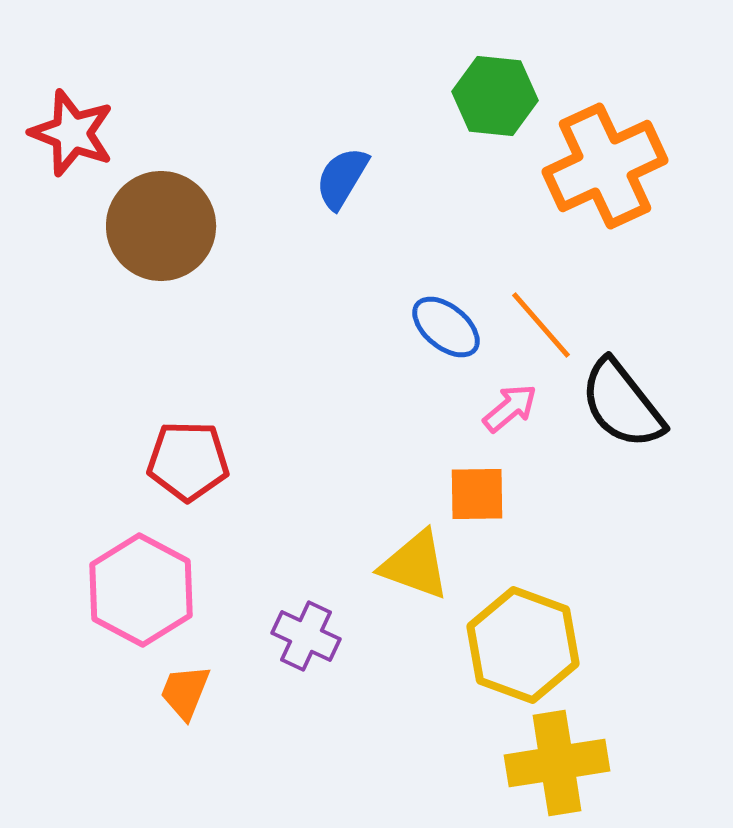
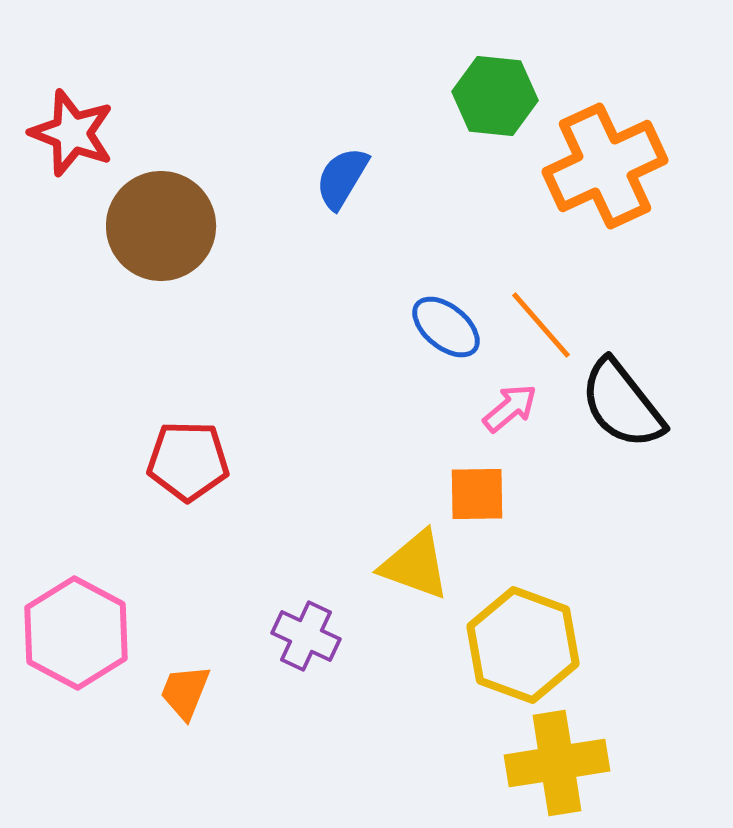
pink hexagon: moved 65 px left, 43 px down
